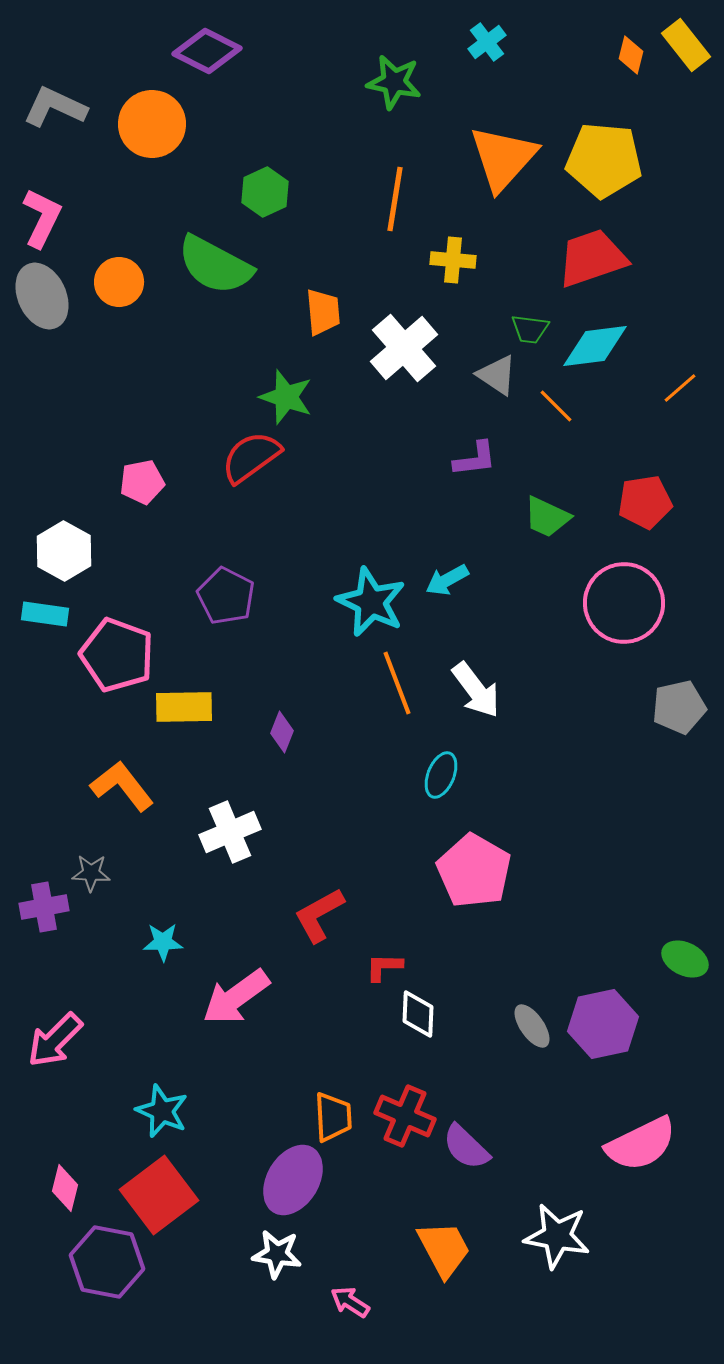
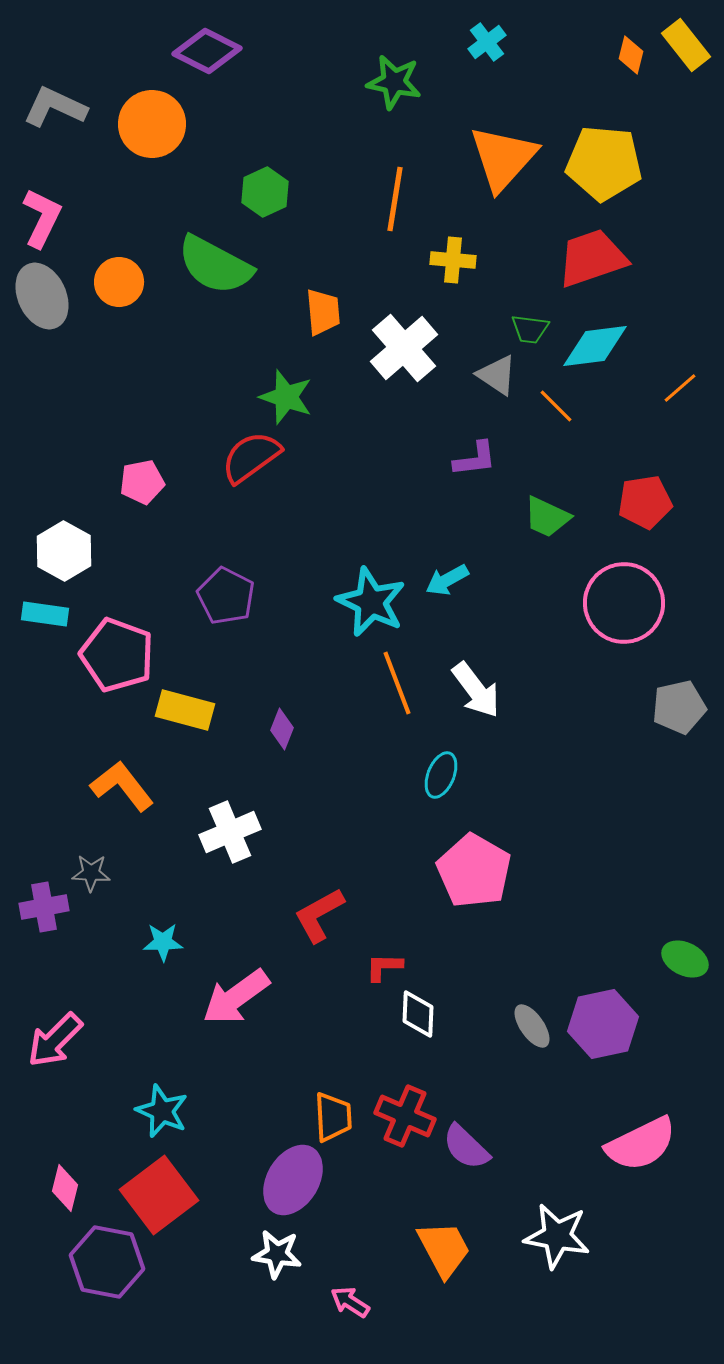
yellow pentagon at (604, 160): moved 3 px down
yellow rectangle at (184, 707): moved 1 px right, 3 px down; rotated 16 degrees clockwise
purple diamond at (282, 732): moved 3 px up
